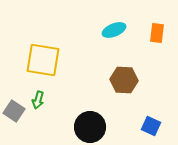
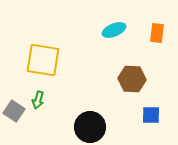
brown hexagon: moved 8 px right, 1 px up
blue square: moved 11 px up; rotated 24 degrees counterclockwise
